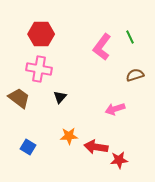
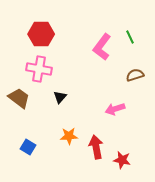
red arrow: rotated 70 degrees clockwise
red star: moved 3 px right; rotated 18 degrees clockwise
